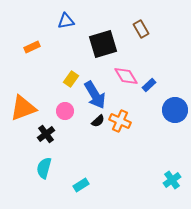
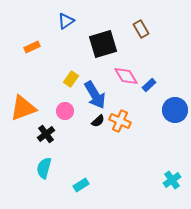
blue triangle: rotated 24 degrees counterclockwise
